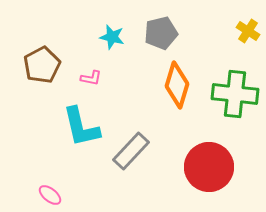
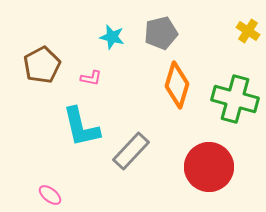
green cross: moved 5 px down; rotated 9 degrees clockwise
